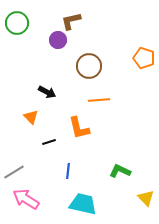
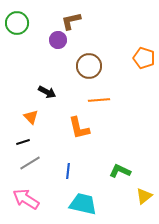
black line: moved 26 px left
gray line: moved 16 px right, 9 px up
yellow triangle: moved 2 px left, 2 px up; rotated 36 degrees clockwise
